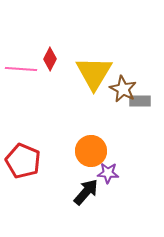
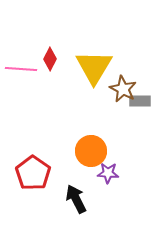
yellow triangle: moved 6 px up
red pentagon: moved 10 px right, 12 px down; rotated 12 degrees clockwise
black arrow: moved 10 px left, 7 px down; rotated 68 degrees counterclockwise
